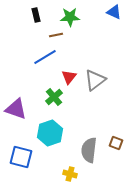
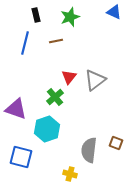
green star: rotated 18 degrees counterclockwise
brown line: moved 6 px down
blue line: moved 20 px left, 14 px up; rotated 45 degrees counterclockwise
green cross: moved 1 px right
cyan hexagon: moved 3 px left, 4 px up
